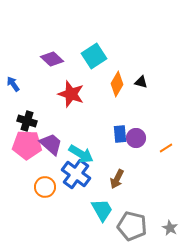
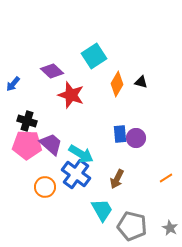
purple diamond: moved 12 px down
blue arrow: rotated 105 degrees counterclockwise
red star: moved 1 px down
orange line: moved 30 px down
